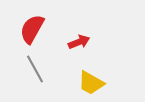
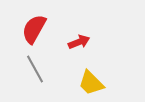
red semicircle: moved 2 px right
yellow trapezoid: rotated 16 degrees clockwise
